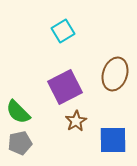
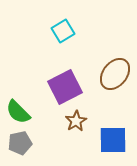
brown ellipse: rotated 20 degrees clockwise
